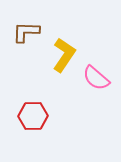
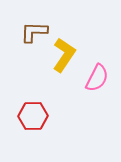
brown L-shape: moved 8 px right
pink semicircle: moved 1 px right; rotated 104 degrees counterclockwise
